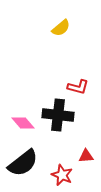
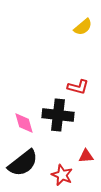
yellow semicircle: moved 22 px right, 1 px up
pink diamond: moved 1 px right; rotated 25 degrees clockwise
